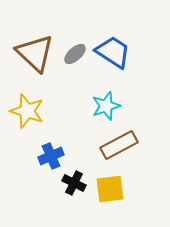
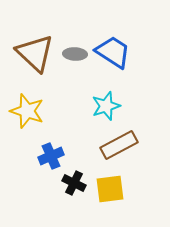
gray ellipse: rotated 45 degrees clockwise
